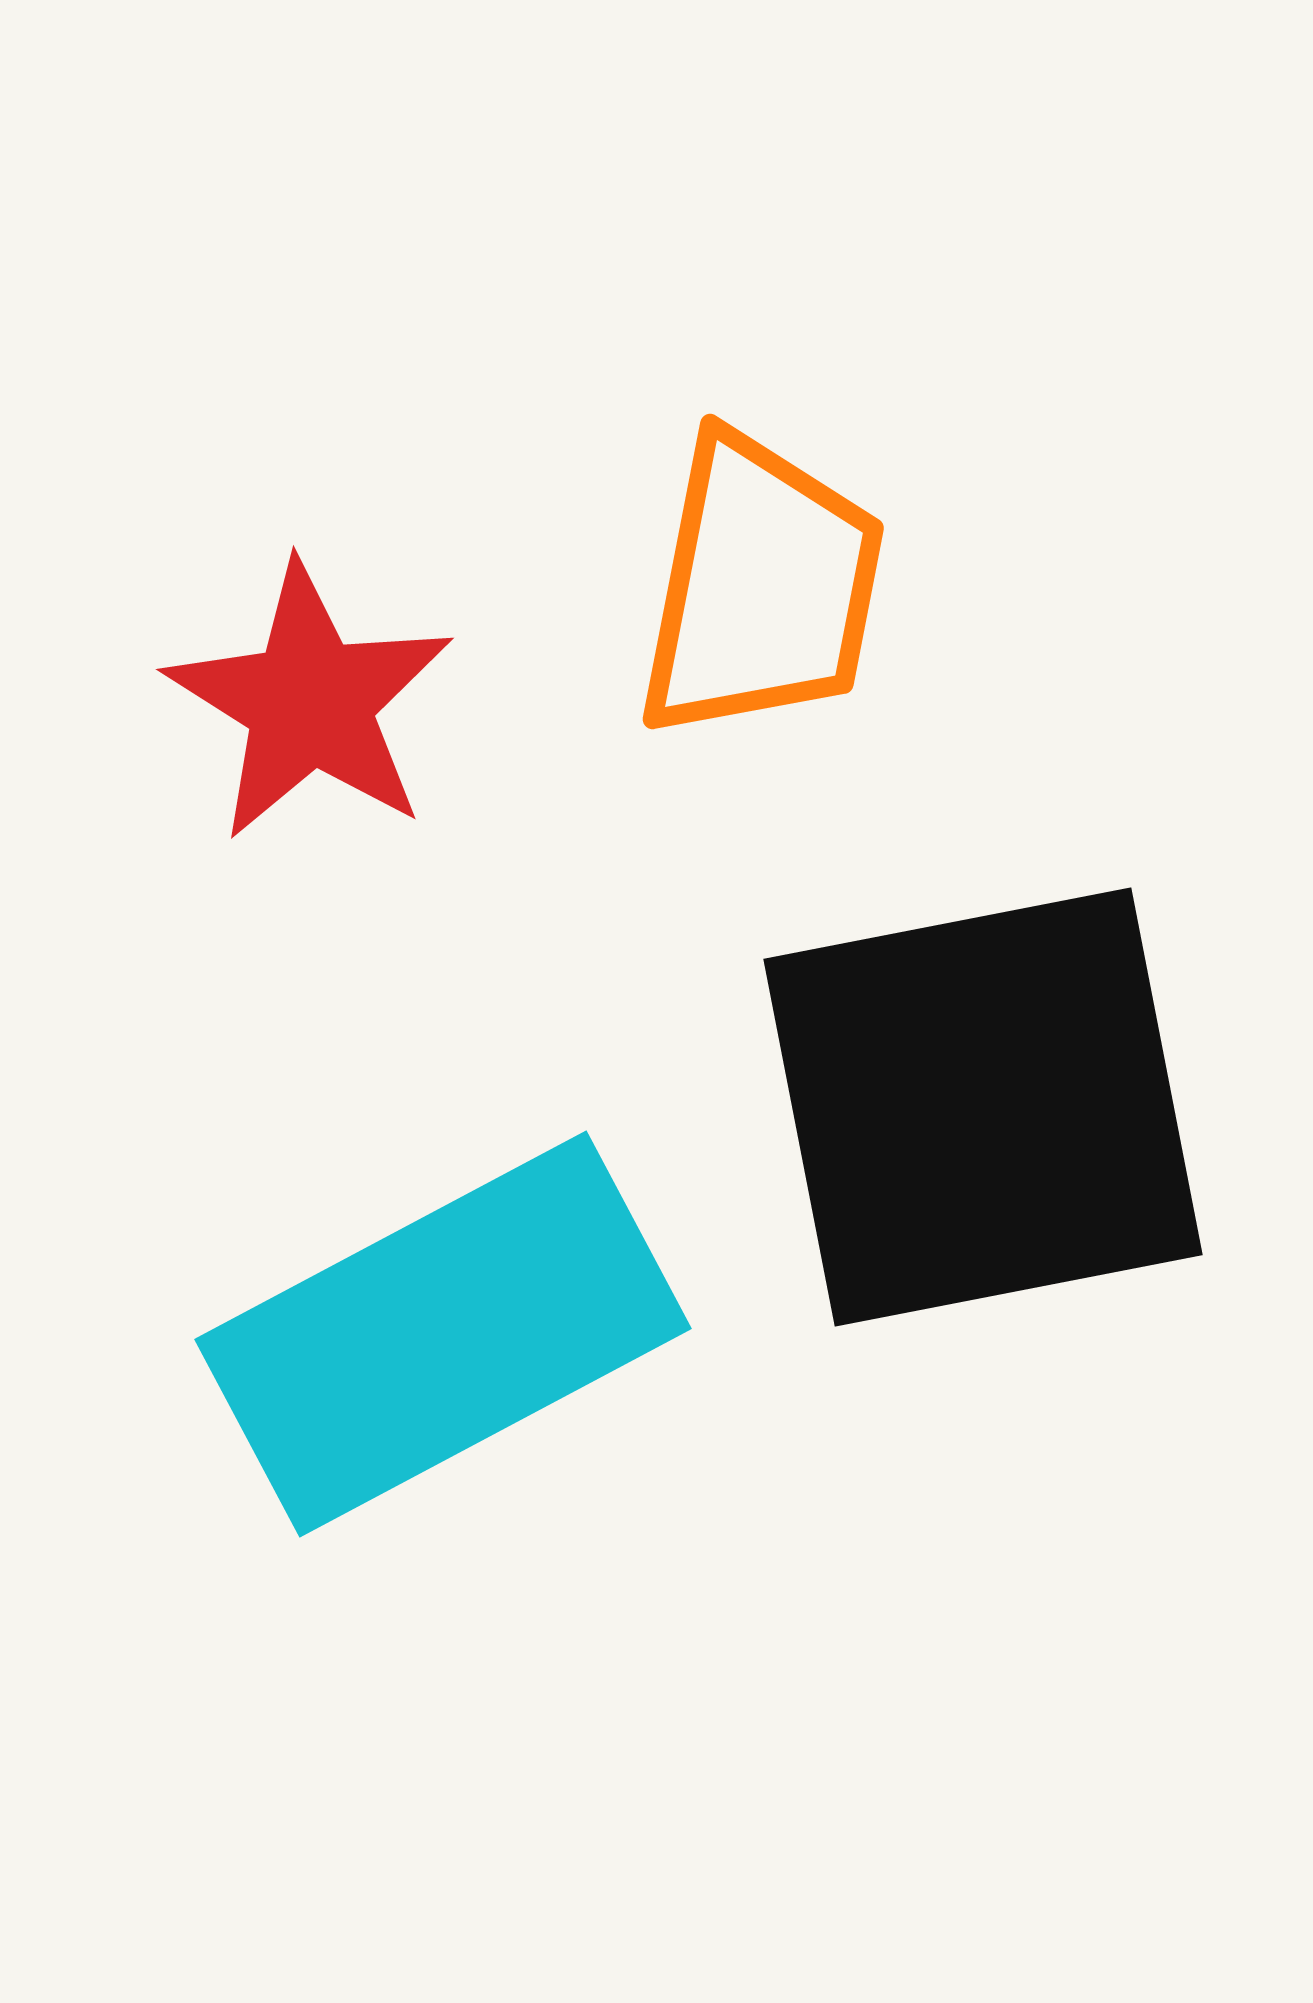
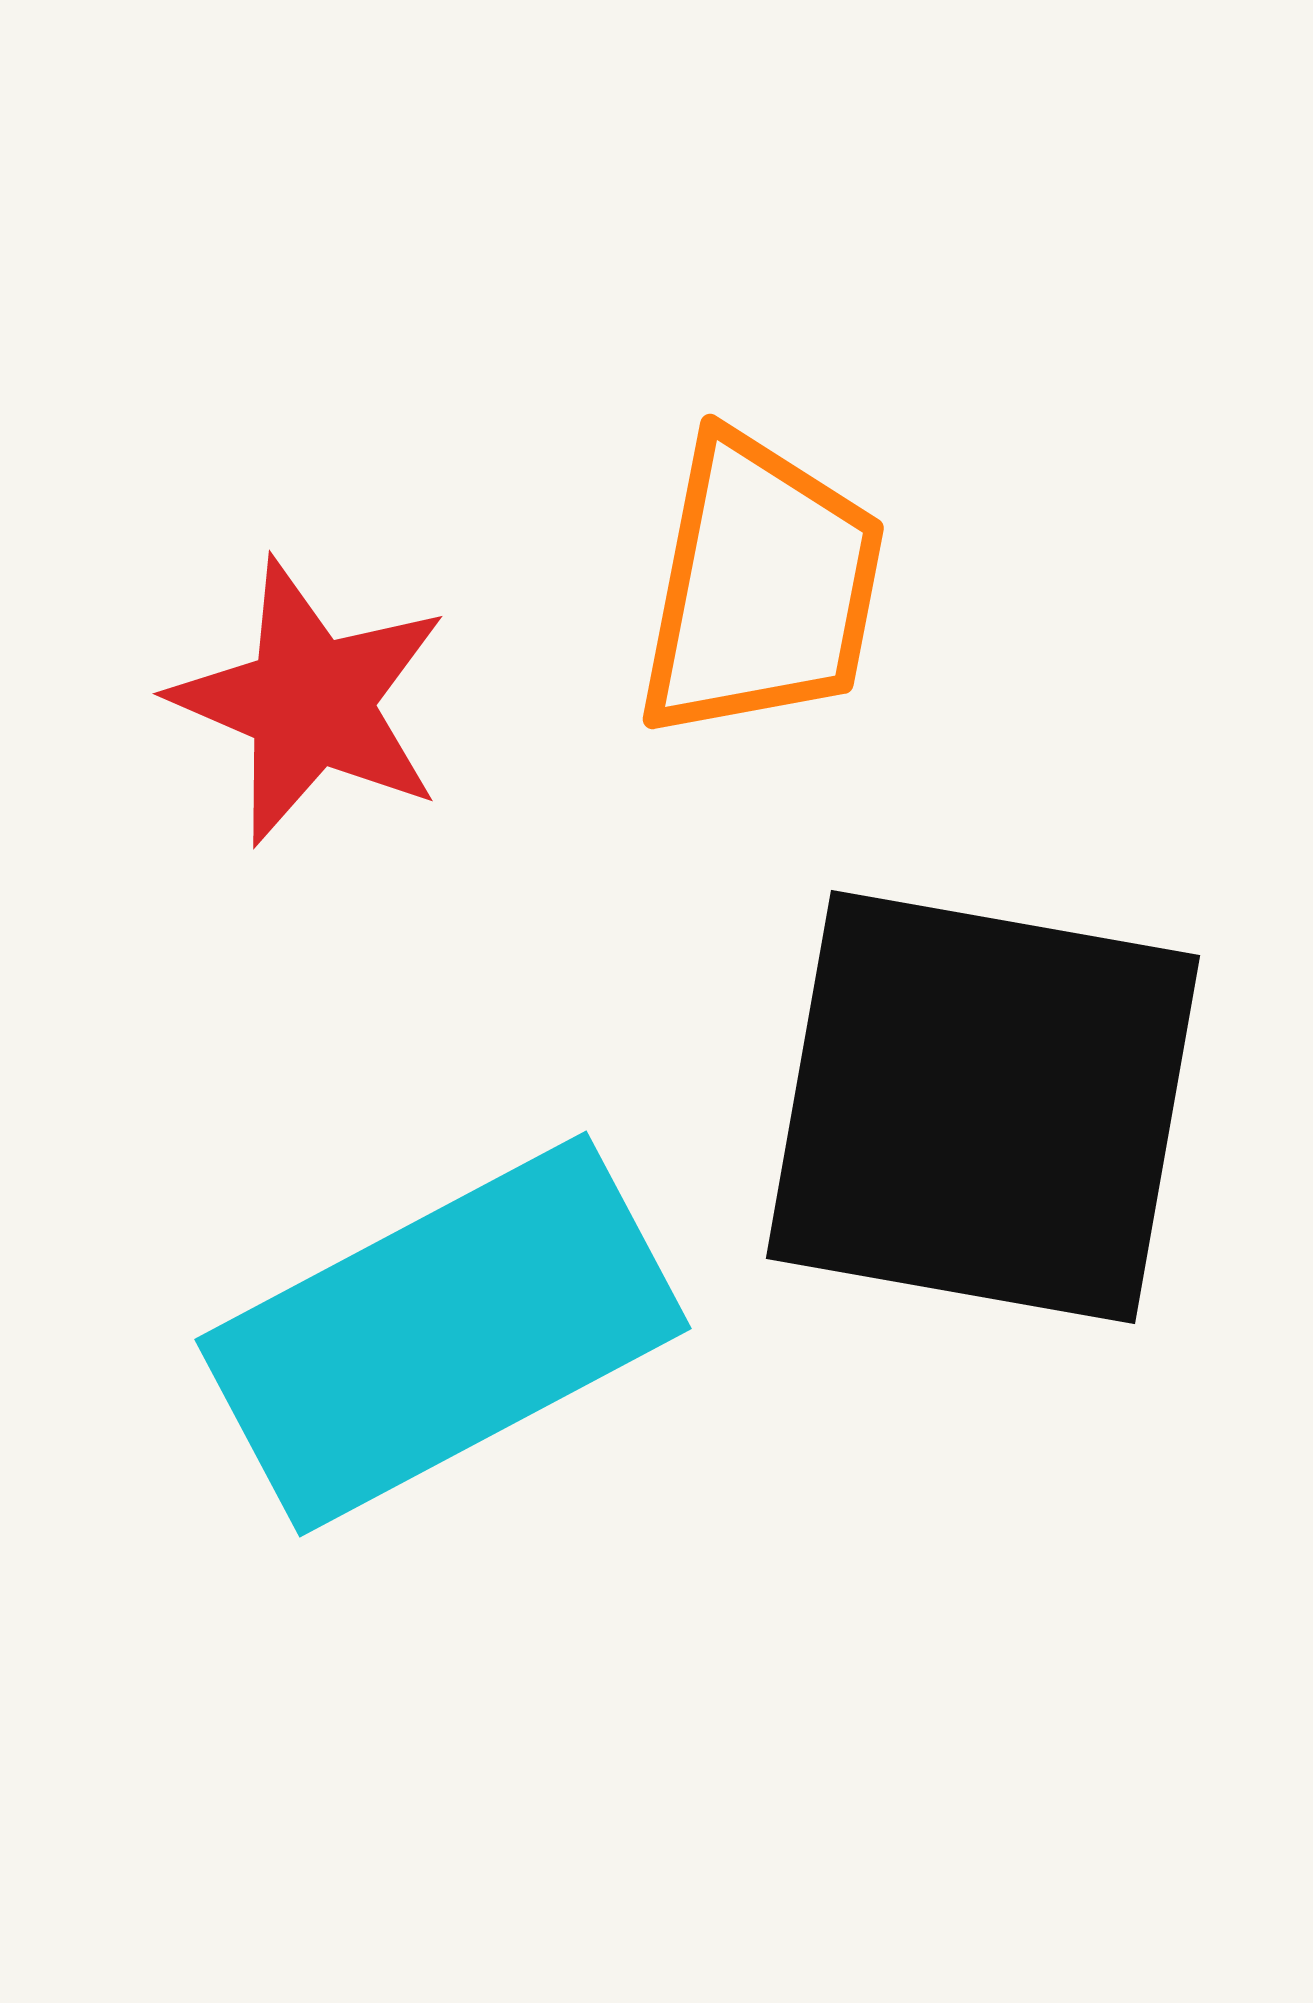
red star: rotated 9 degrees counterclockwise
black square: rotated 21 degrees clockwise
